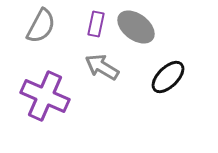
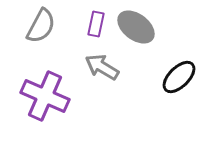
black ellipse: moved 11 px right
